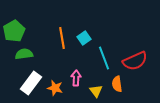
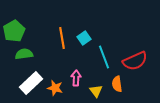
cyan line: moved 1 px up
white rectangle: rotated 10 degrees clockwise
